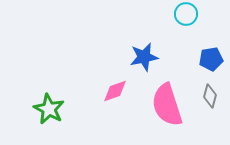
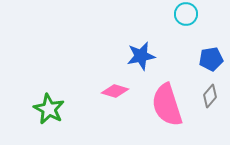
blue star: moved 3 px left, 1 px up
pink diamond: rotated 36 degrees clockwise
gray diamond: rotated 25 degrees clockwise
